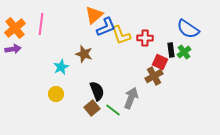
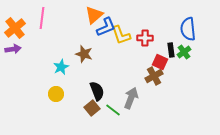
pink line: moved 1 px right, 6 px up
blue semicircle: rotated 50 degrees clockwise
